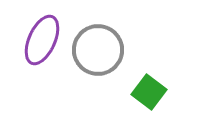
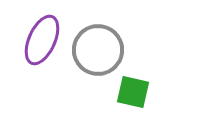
green square: moved 16 px left; rotated 24 degrees counterclockwise
